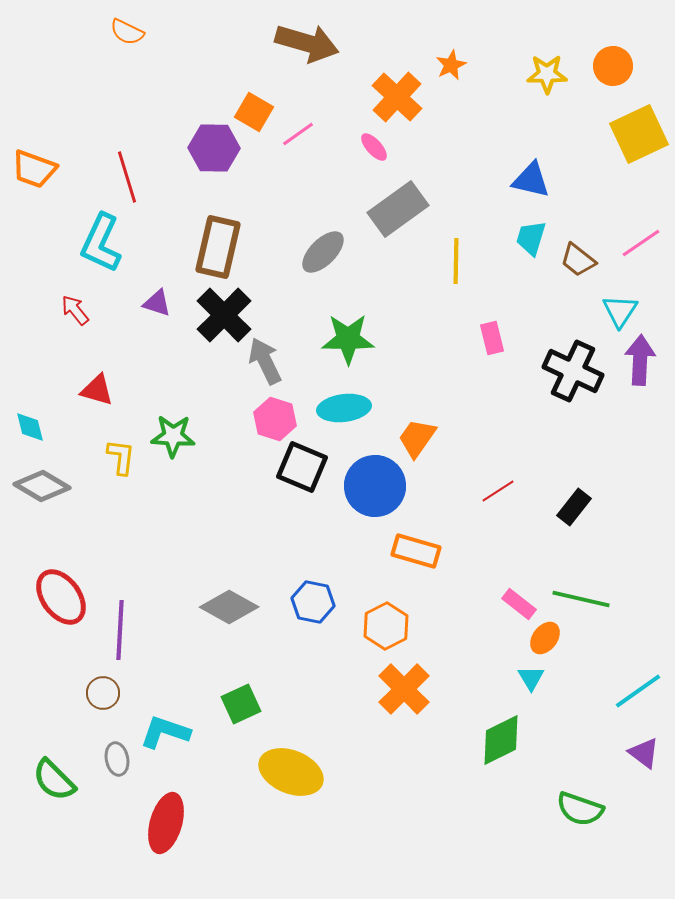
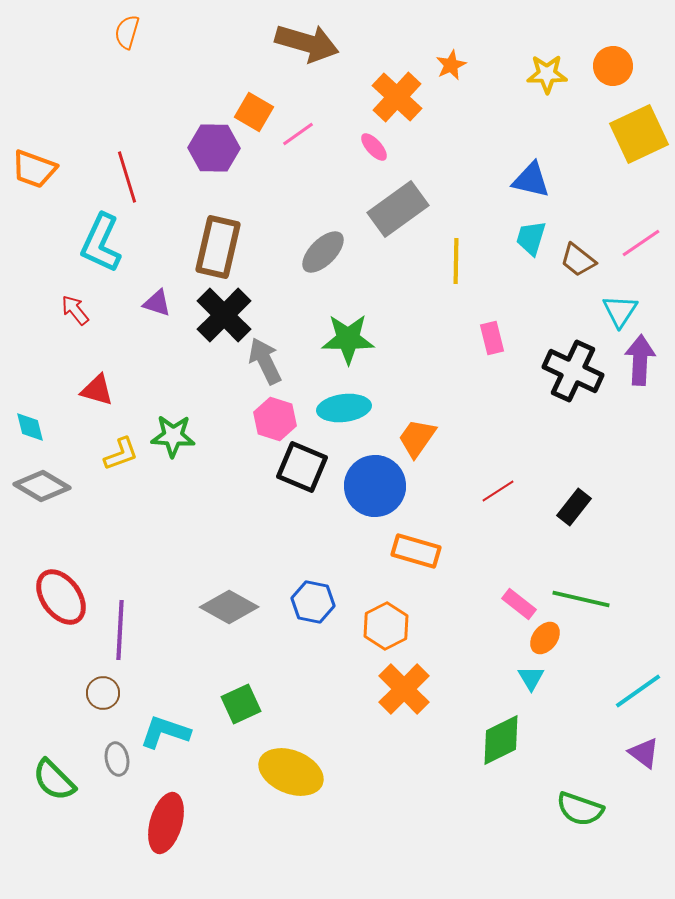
orange semicircle at (127, 32): rotated 80 degrees clockwise
yellow L-shape at (121, 457): moved 3 px up; rotated 63 degrees clockwise
